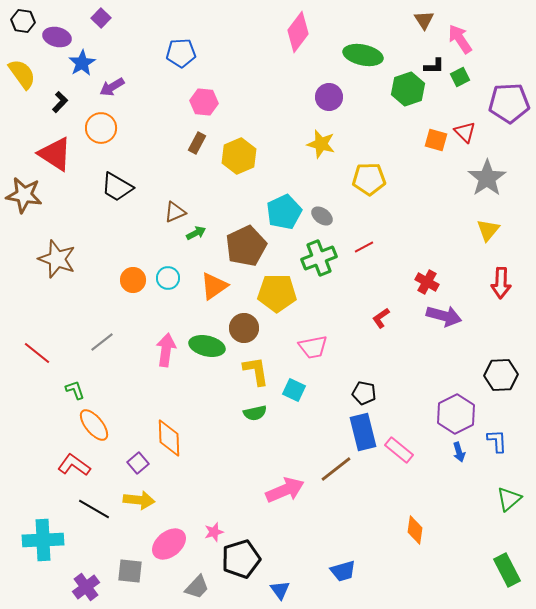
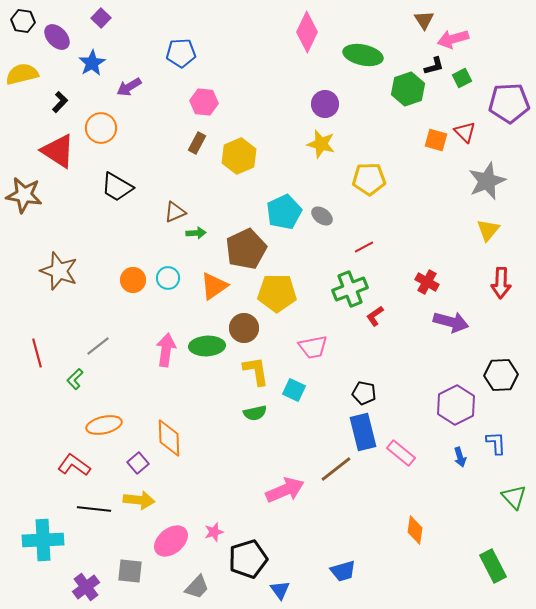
pink diamond at (298, 32): moved 9 px right; rotated 12 degrees counterclockwise
purple ellipse at (57, 37): rotated 32 degrees clockwise
pink arrow at (460, 39): moved 7 px left; rotated 72 degrees counterclockwise
blue star at (82, 63): moved 10 px right
black L-shape at (434, 66): rotated 15 degrees counterclockwise
yellow semicircle at (22, 74): rotated 68 degrees counterclockwise
green square at (460, 77): moved 2 px right, 1 px down
purple arrow at (112, 87): moved 17 px right
purple circle at (329, 97): moved 4 px left, 7 px down
red triangle at (55, 154): moved 3 px right, 3 px up
gray star at (487, 178): moved 3 px down; rotated 12 degrees clockwise
green arrow at (196, 233): rotated 24 degrees clockwise
brown pentagon at (246, 246): moved 3 px down
green cross at (319, 258): moved 31 px right, 31 px down
brown star at (57, 259): moved 2 px right, 12 px down
purple arrow at (444, 316): moved 7 px right, 6 px down
red L-shape at (381, 318): moved 6 px left, 2 px up
gray line at (102, 342): moved 4 px left, 4 px down
green ellipse at (207, 346): rotated 16 degrees counterclockwise
red line at (37, 353): rotated 36 degrees clockwise
green L-shape at (75, 390): moved 11 px up; rotated 115 degrees counterclockwise
purple hexagon at (456, 414): moved 9 px up
orange ellipse at (94, 425): moved 10 px right; rotated 64 degrees counterclockwise
blue L-shape at (497, 441): moved 1 px left, 2 px down
pink rectangle at (399, 450): moved 2 px right, 3 px down
blue arrow at (459, 452): moved 1 px right, 5 px down
green triangle at (509, 499): moved 5 px right, 2 px up; rotated 32 degrees counterclockwise
black line at (94, 509): rotated 24 degrees counterclockwise
pink ellipse at (169, 544): moved 2 px right, 3 px up
black pentagon at (241, 559): moved 7 px right
green rectangle at (507, 570): moved 14 px left, 4 px up
